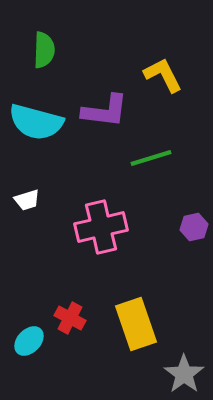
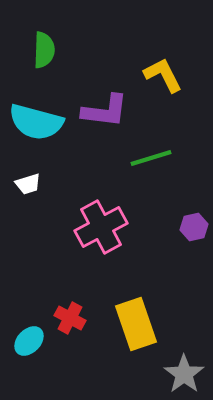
white trapezoid: moved 1 px right, 16 px up
pink cross: rotated 15 degrees counterclockwise
